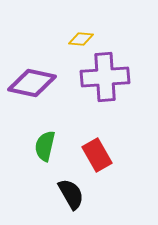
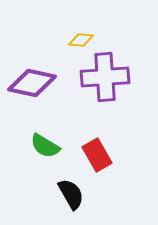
yellow diamond: moved 1 px down
green semicircle: rotated 72 degrees counterclockwise
